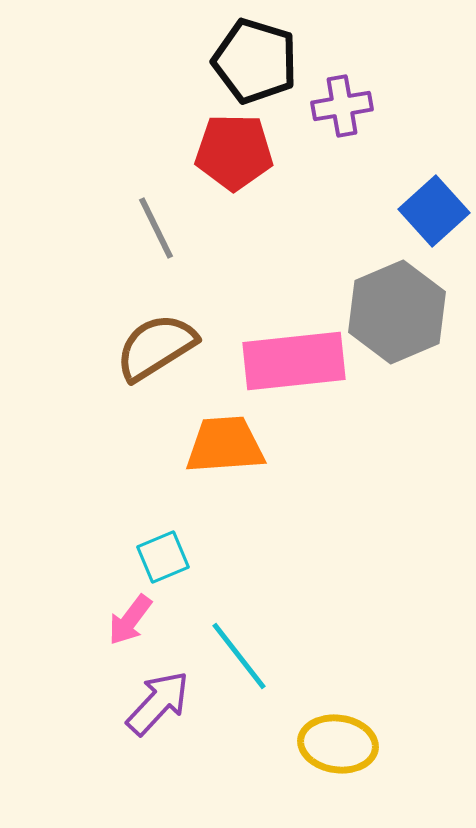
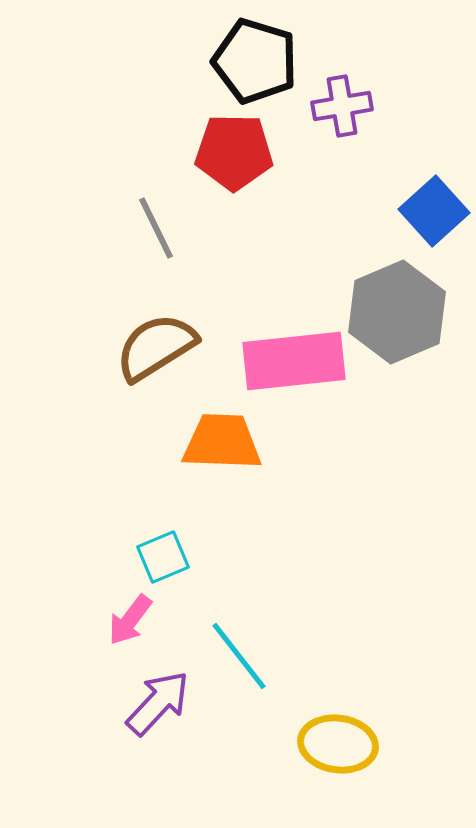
orange trapezoid: moved 3 px left, 3 px up; rotated 6 degrees clockwise
